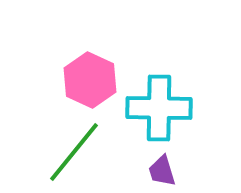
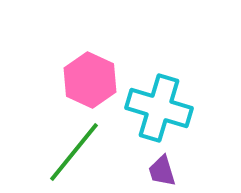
cyan cross: rotated 16 degrees clockwise
